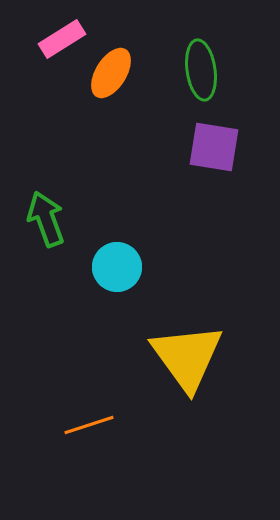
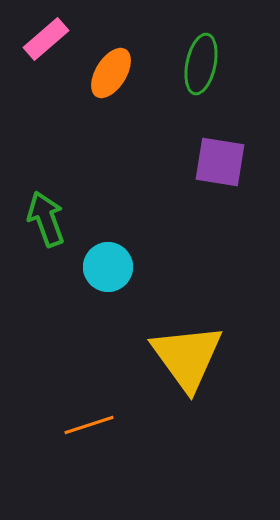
pink rectangle: moved 16 px left; rotated 9 degrees counterclockwise
green ellipse: moved 6 px up; rotated 20 degrees clockwise
purple square: moved 6 px right, 15 px down
cyan circle: moved 9 px left
